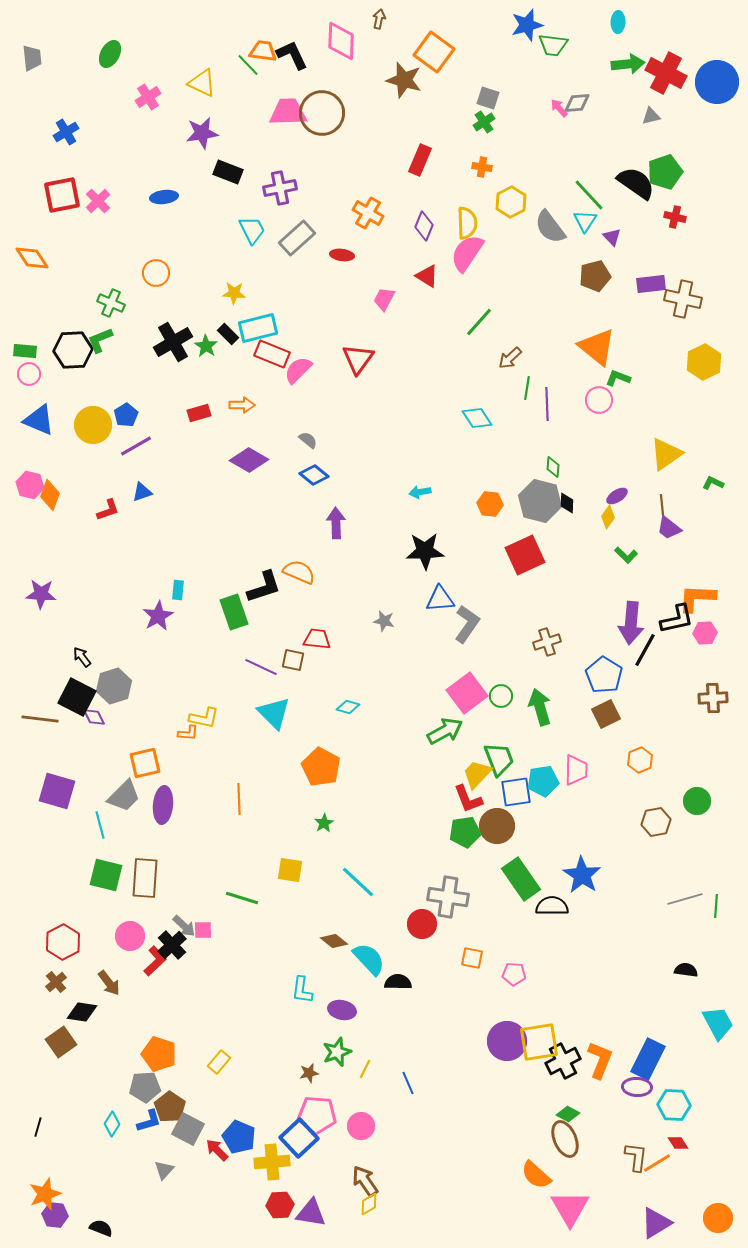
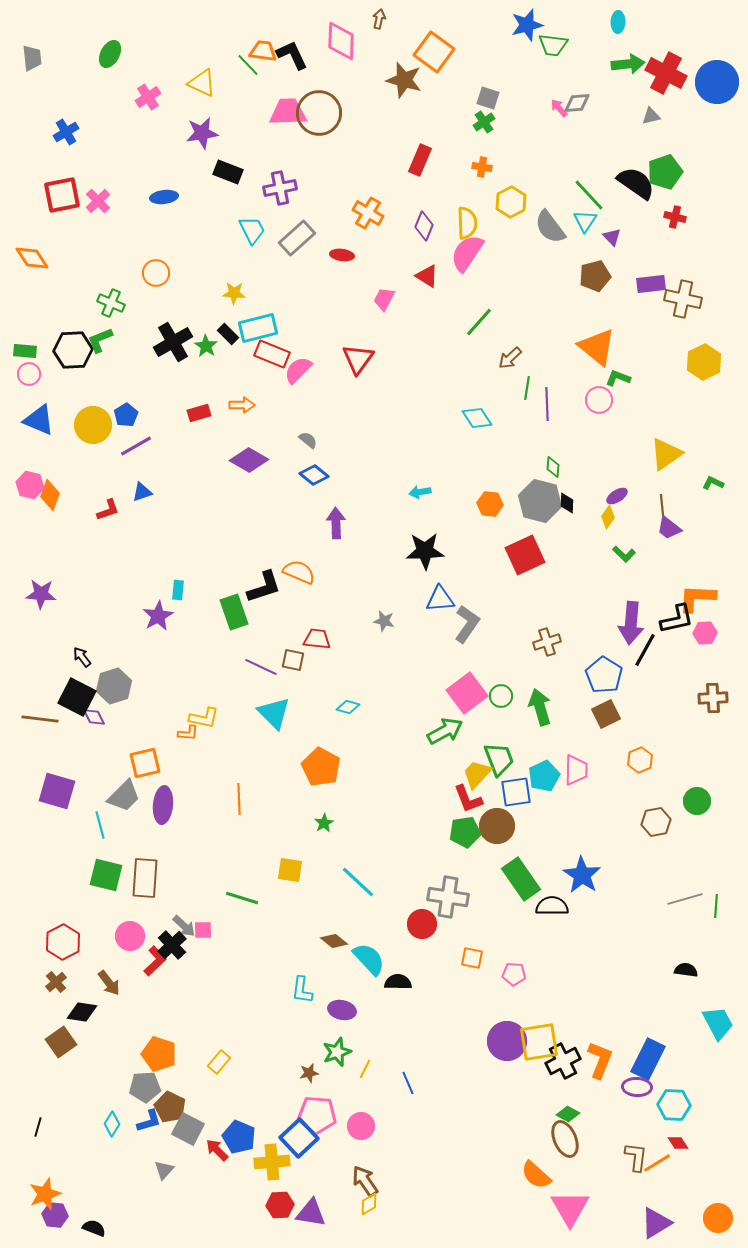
brown circle at (322, 113): moved 3 px left
green L-shape at (626, 555): moved 2 px left, 1 px up
cyan pentagon at (543, 781): moved 1 px right, 5 px up; rotated 16 degrees counterclockwise
brown pentagon at (170, 1107): rotated 8 degrees counterclockwise
black semicircle at (101, 1228): moved 7 px left
